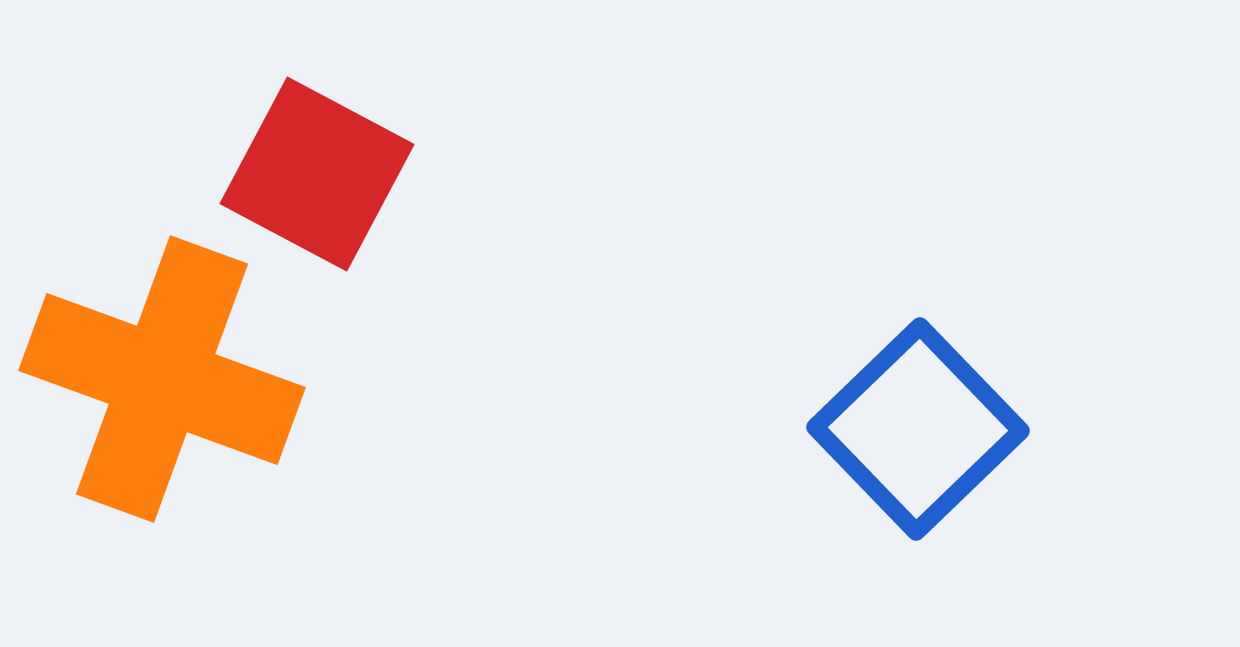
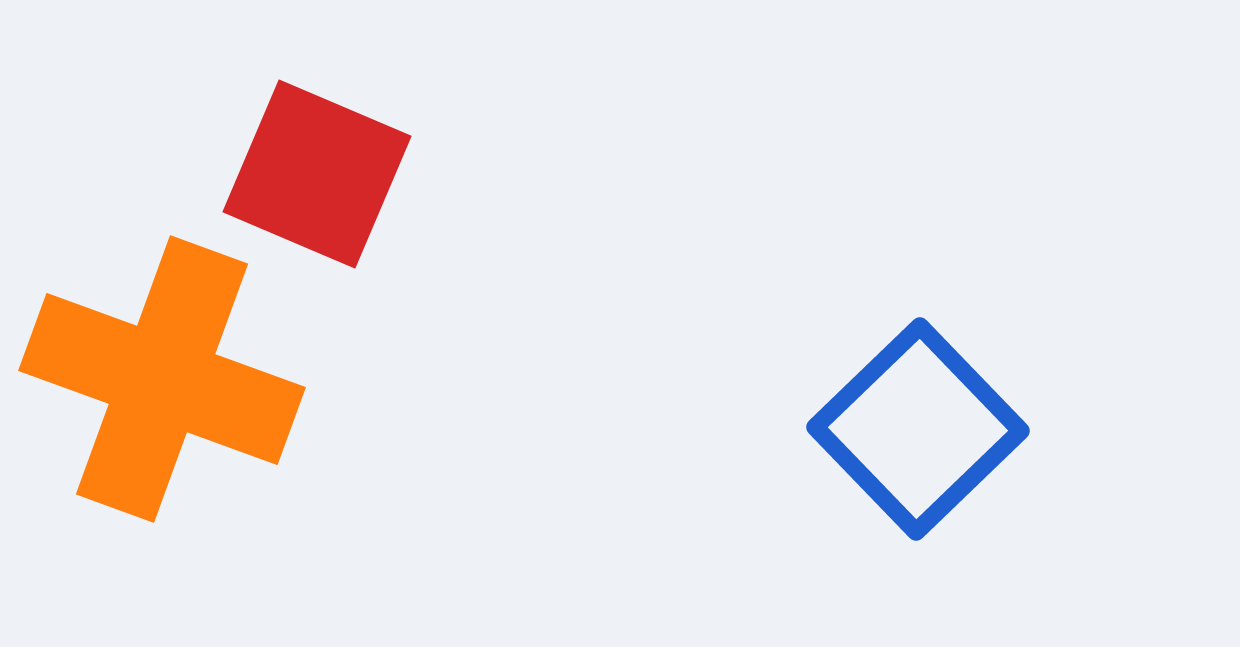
red square: rotated 5 degrees counterclockwise
